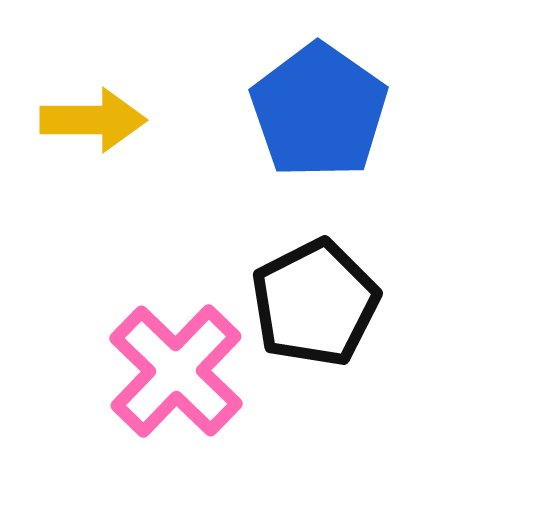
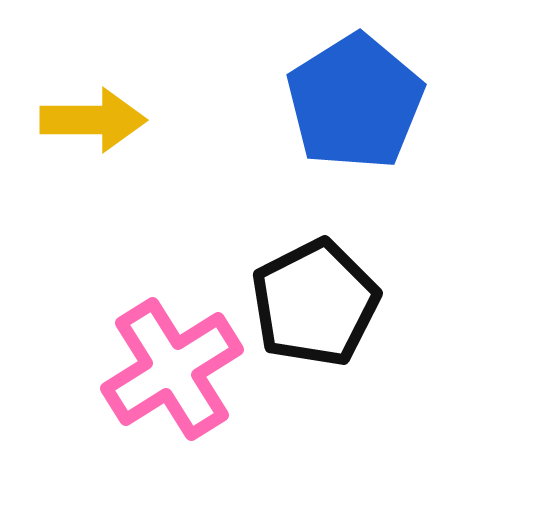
blue pentagon: moved 36 px right, 9 px up; rotated 5 degrees clockwise
pink cross: moved 4 px left, 2 px up; rotated 14 degrees clockwise
